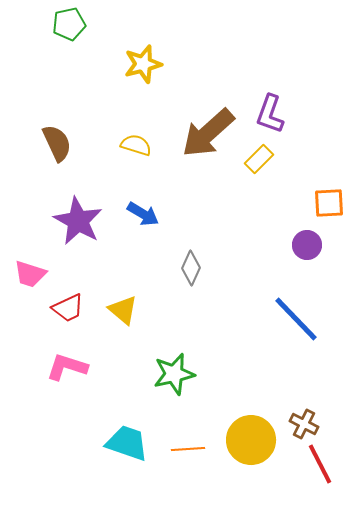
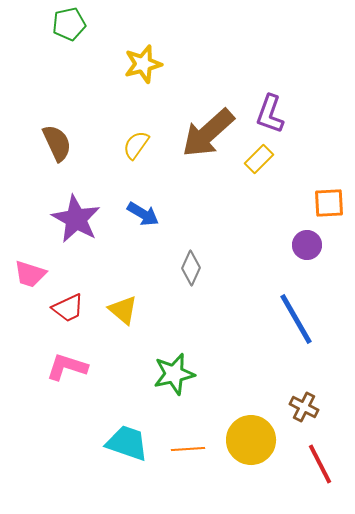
yellow semicircle: rotated 72 degrees counterclockwise
purple star: moved 2 px left, 2 px up
blue line: rotated 14 degrees clockwise
brown cross: moved 17 px up
